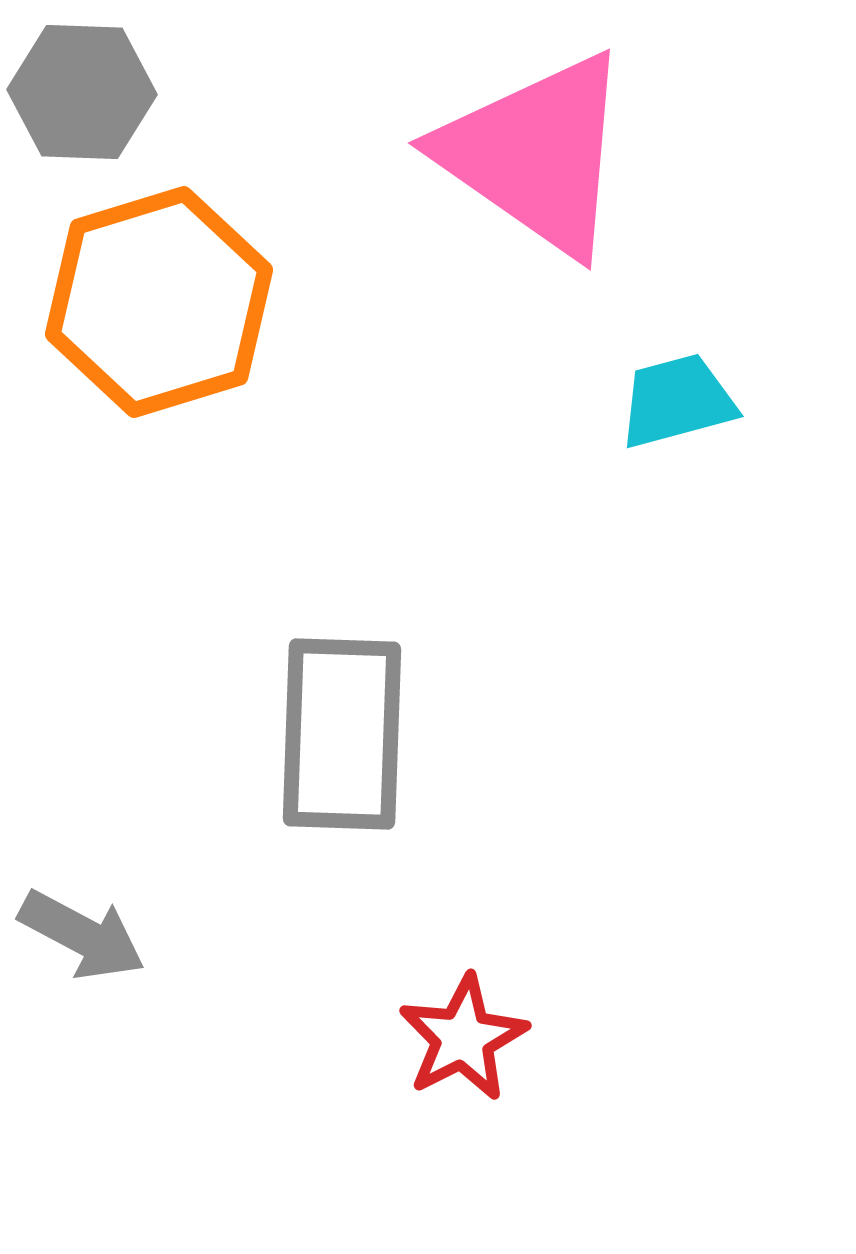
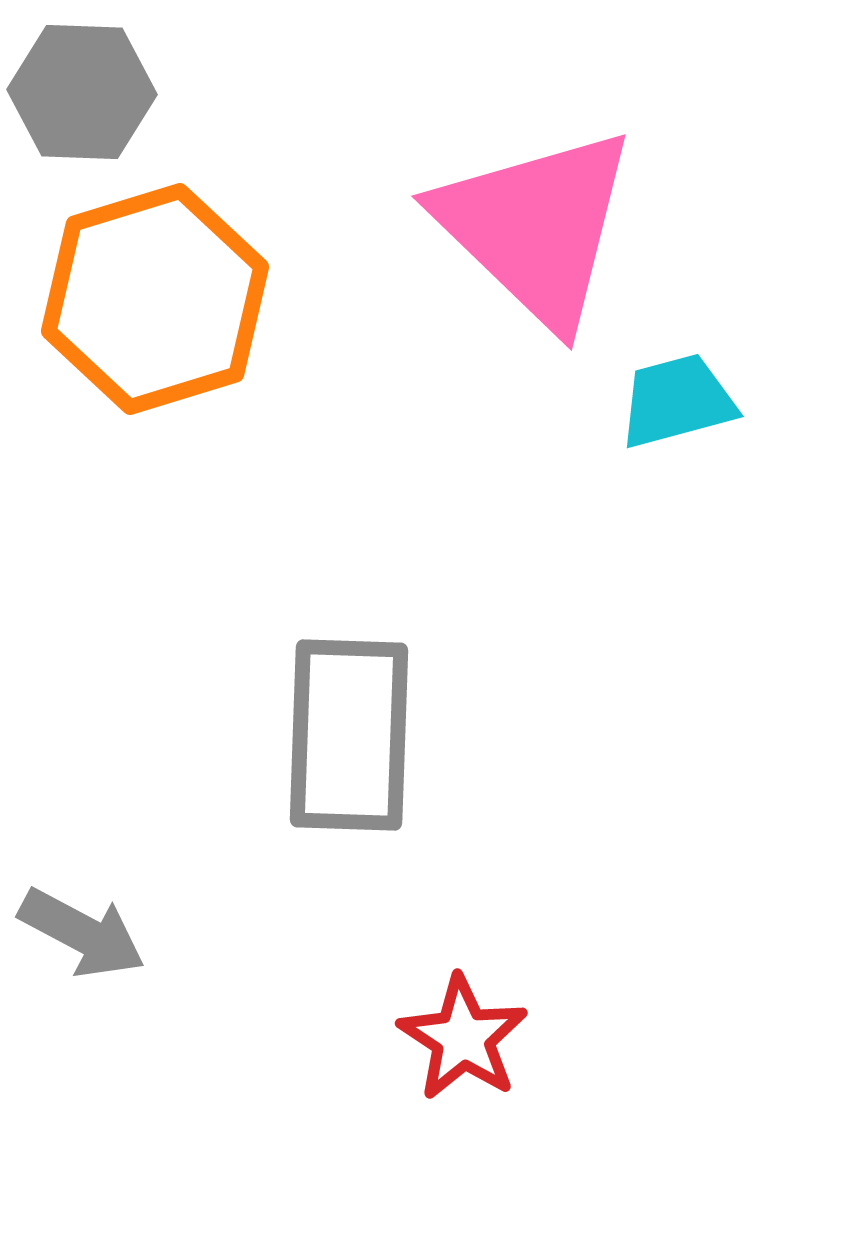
pink triangle: moved 73 px down; rotated 9 degrees clockwise
orange hexagon: moved 4 px left, 3 px up
gray rectangle: moved 7 px right, 1 px down
gray arrow: moved 2 px up
red star: rotated 12 degrees counterclockwise
